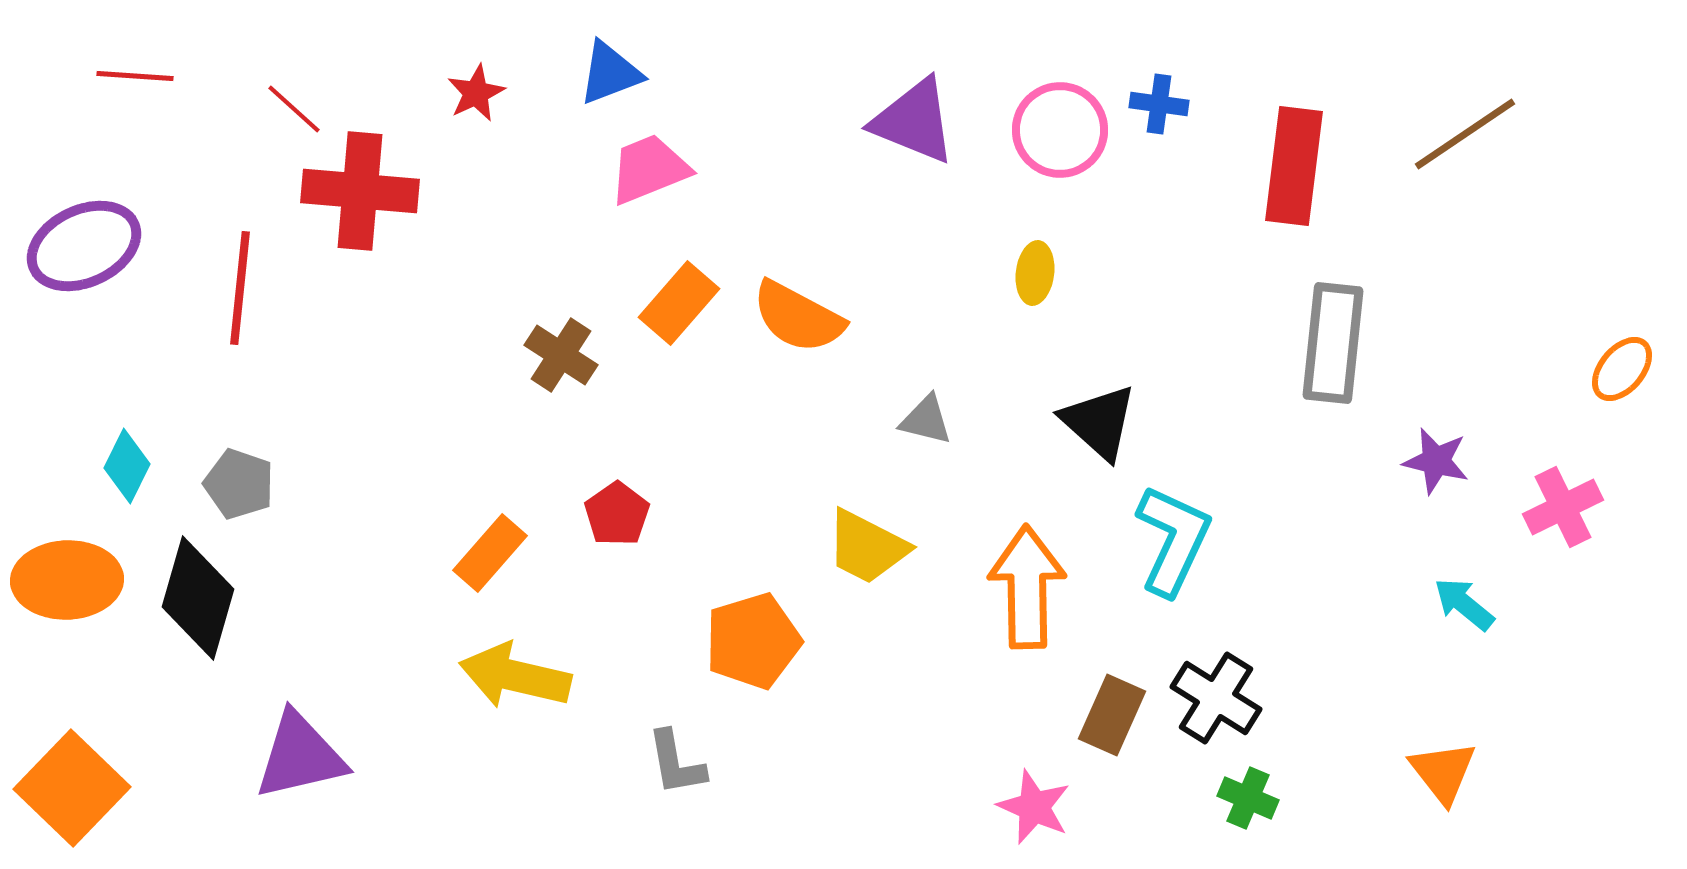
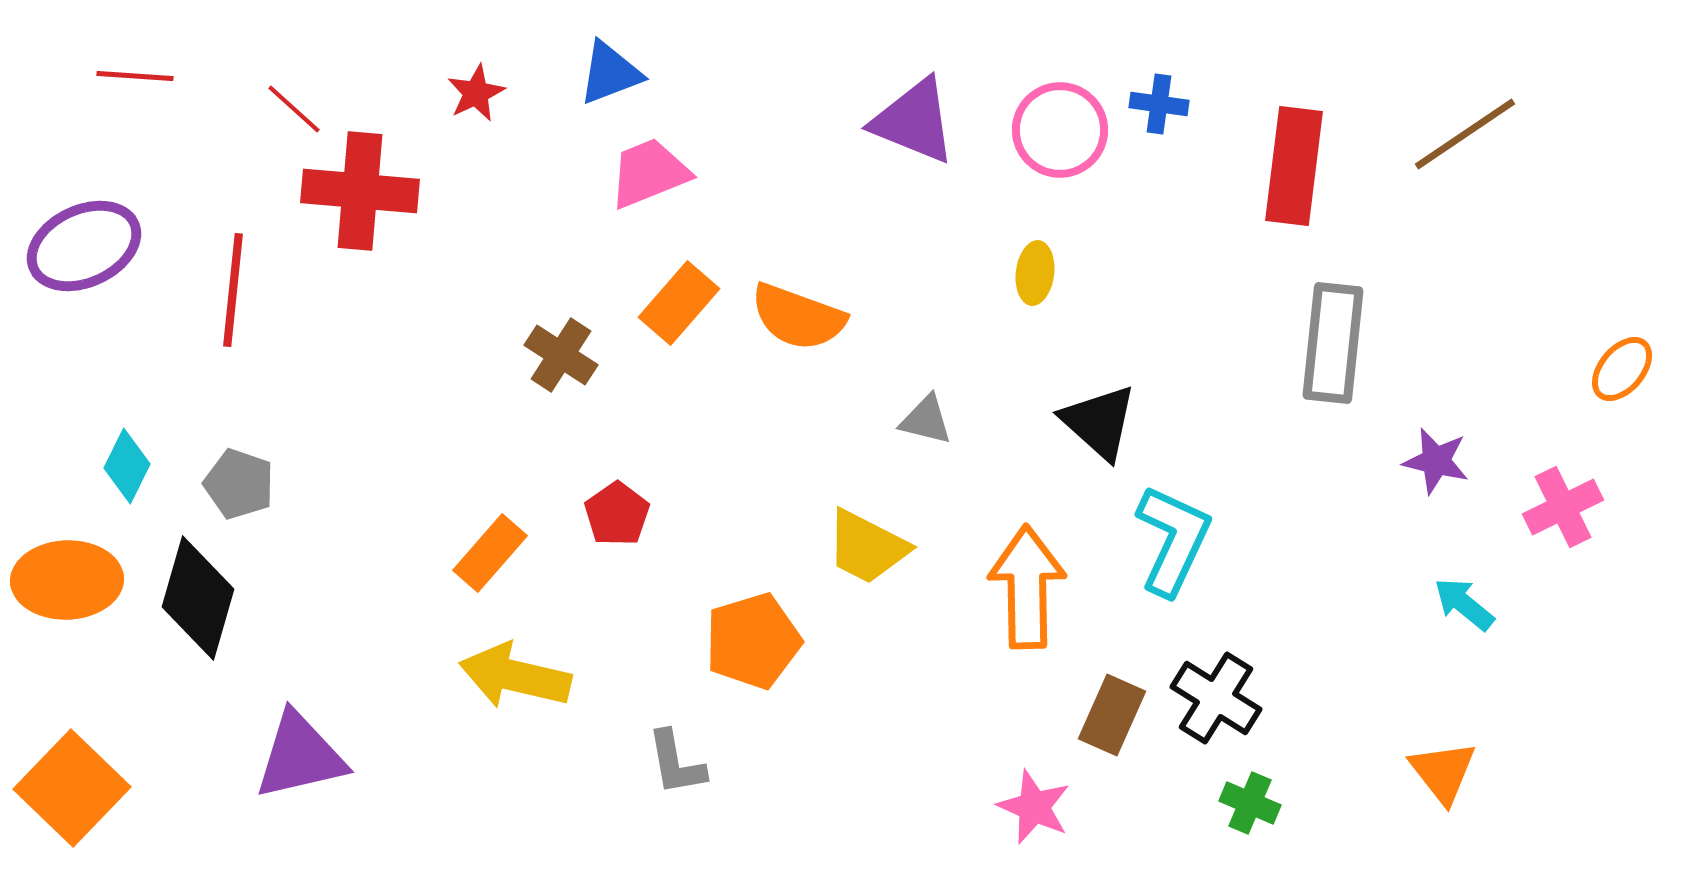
pink trapezoid at (649, 169): moved 4 px down
red line at (240, 288): moved 7 px left, 2 px down
orange semicircle at (798, 317): rotated 8 degrees counterclockwise
green cross at (1248, 798): moved 2 px right, 5 px down
